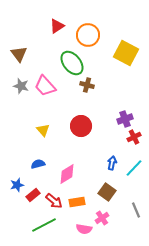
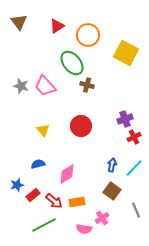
brown triangle: moved 32 px up
blue arrow: moved 2 px down
brown square: moved 5 px right, 1 px up
